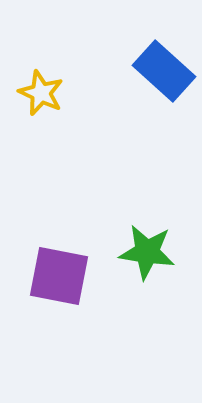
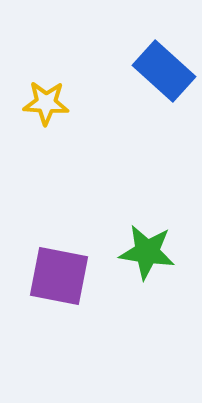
yellow star: moved 5 px right, 10 px down; rotated 21 degrees counterclockwise
